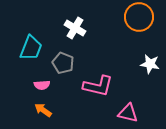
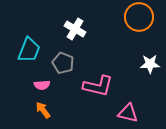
white cross: moved 1 px down
cyan trapezoid: moved 2 px left, 2 px down
white star: rotated 12 degrees counterclockwise
orange arrow: rotated 18 degrees clockwise
